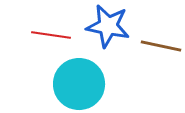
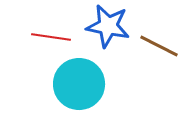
red line: moved 2 px down
brown line: moved 2 px left; rotated 15 degrees clockwise
